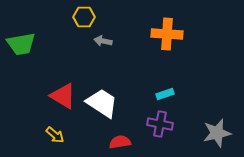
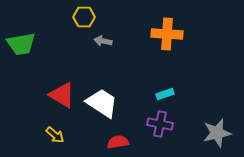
red triangle: moved 1 px left, 1 px up
red semicircle: moved 2 px left
